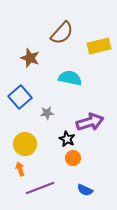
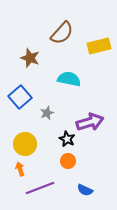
cyan semicircle: moved 1 px left, 1 px down
gray star: rotated 16 degrees counterclockwise
orange circle: moved 5 px left, 3 px down
